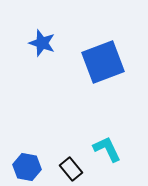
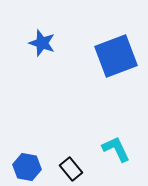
blue square: moved 13 px right, 6 px up
cyan L-shape: moved 9 px right
